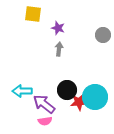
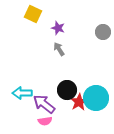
yellow square: rotated 18 degrees clockwise
gray circle: moved 3 px up
gray arrow: rotated 40 degrees counterclockwise
cyan arrow: moved 2 px down
cyan circle: moved 1 px right, 1 px down
red star: rotated 24 degrees counterclockwise
